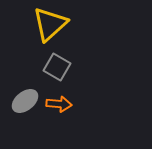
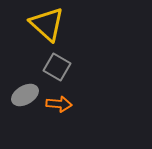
yellow triangle: moved 3 px left; rotated 36 degrees counterclockwise
gray ellipse: moved 6 px up; rotated 8 degrees clockwise
